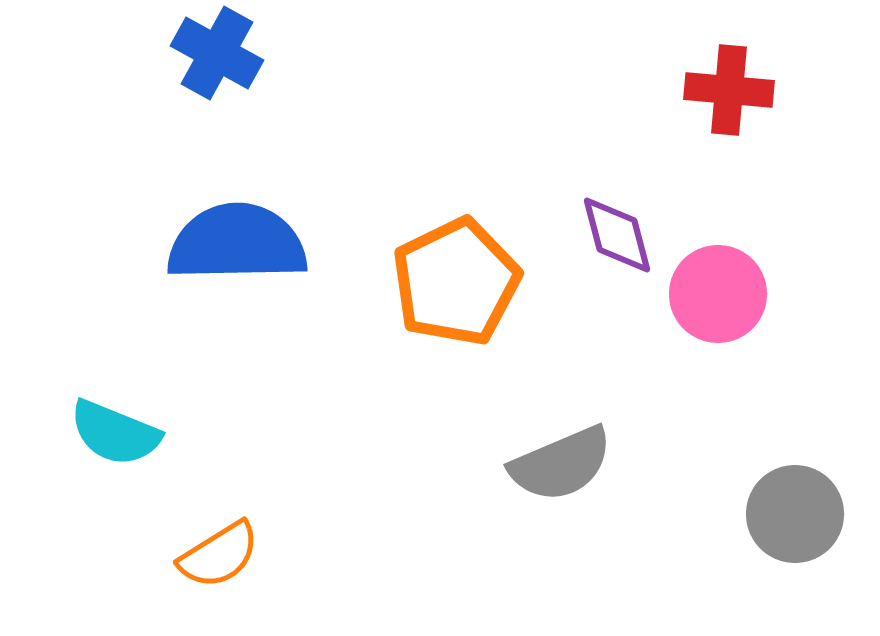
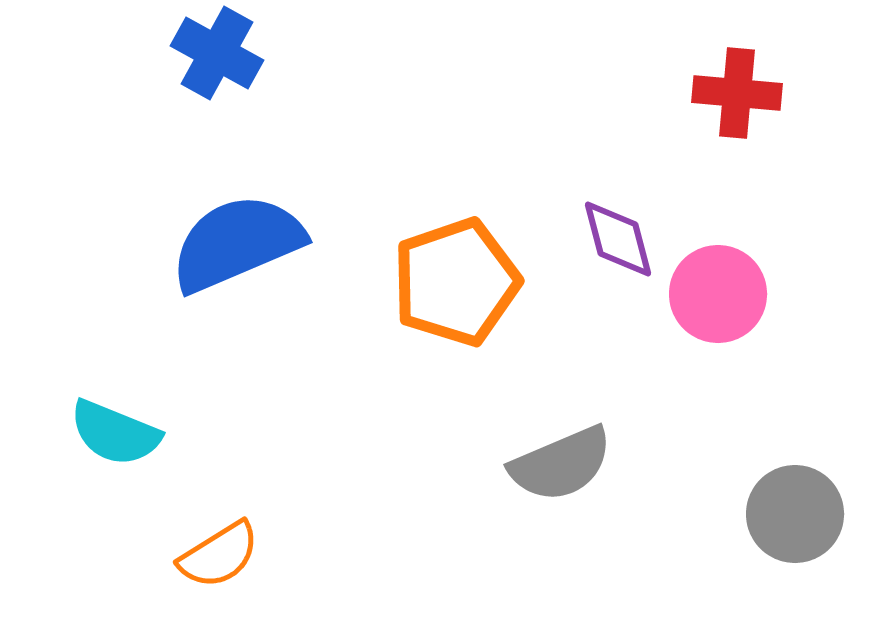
red cross: moved 8 px right, 3 px down
purple diamond: moved 1 px right, 4 px down
blue semicircle: rotated 22 degrees counterclockwise
orange pentagon: rotated 7 degrees clockwise
